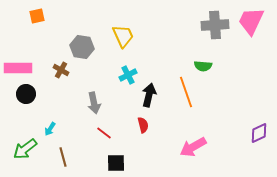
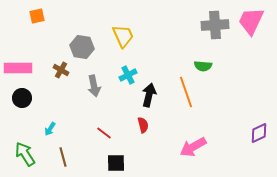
black circle: moved 4 px left, 4 px down
gray arrow: moved 17 px up
green arrow: moved 5 px down; rotated 95 degrees clockwise
